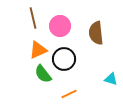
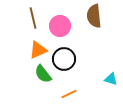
brown semicircle: moved 2 px left, 17 px up
